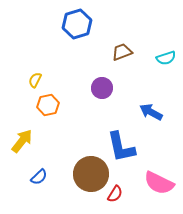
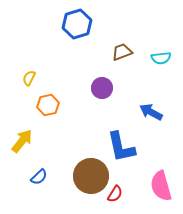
cyan semicircle: moved 5 px left; rotated 12 degrees clockwise
yellow semicircle: moved 6 px left, 2 px up
brown circle: moved 2 px down
pink semicircle: moved 2 px right, 3 px down; rotated 48 degrees clockwise
